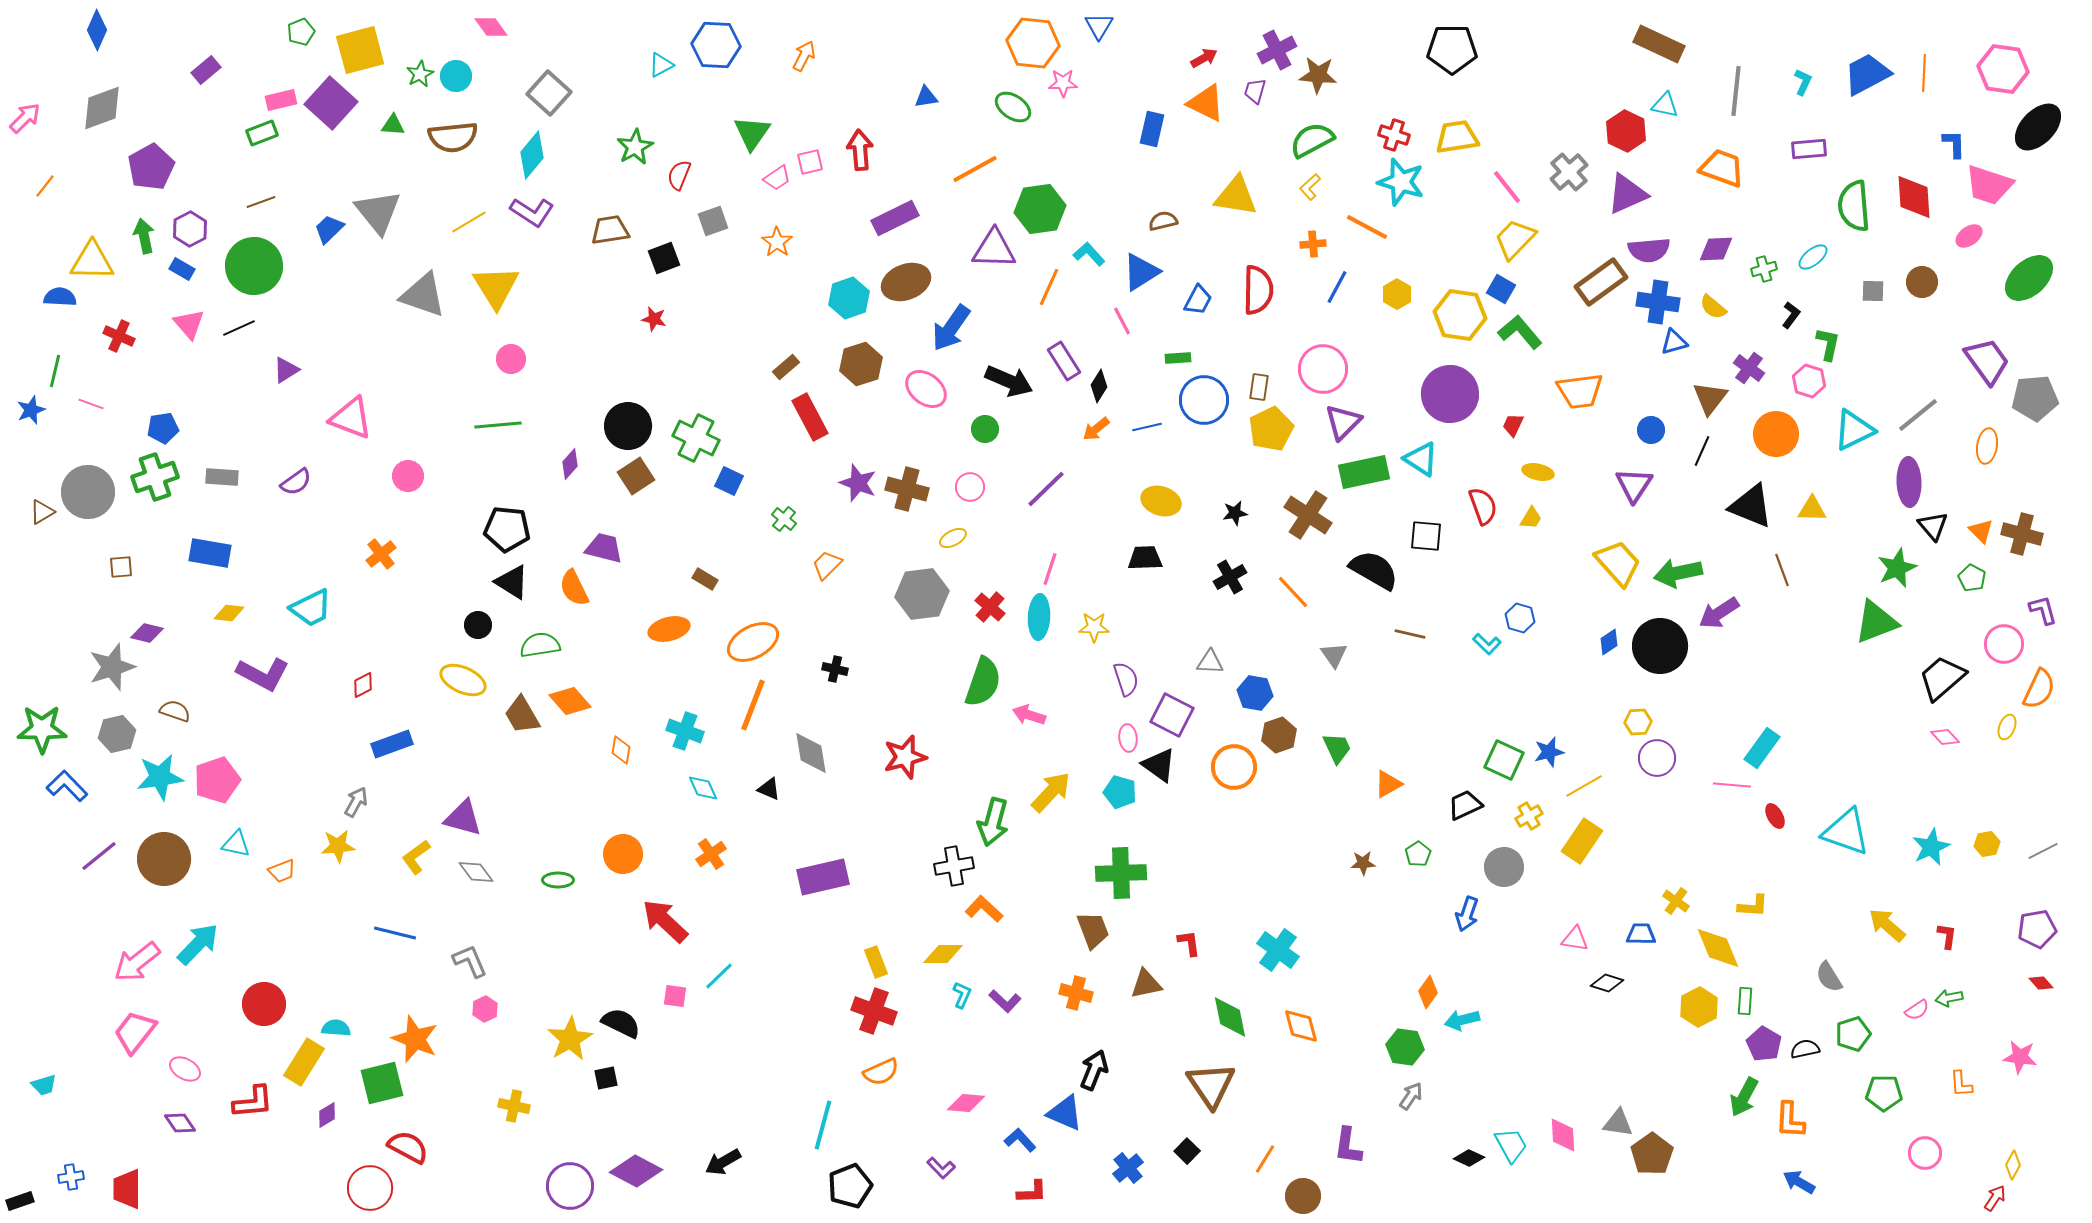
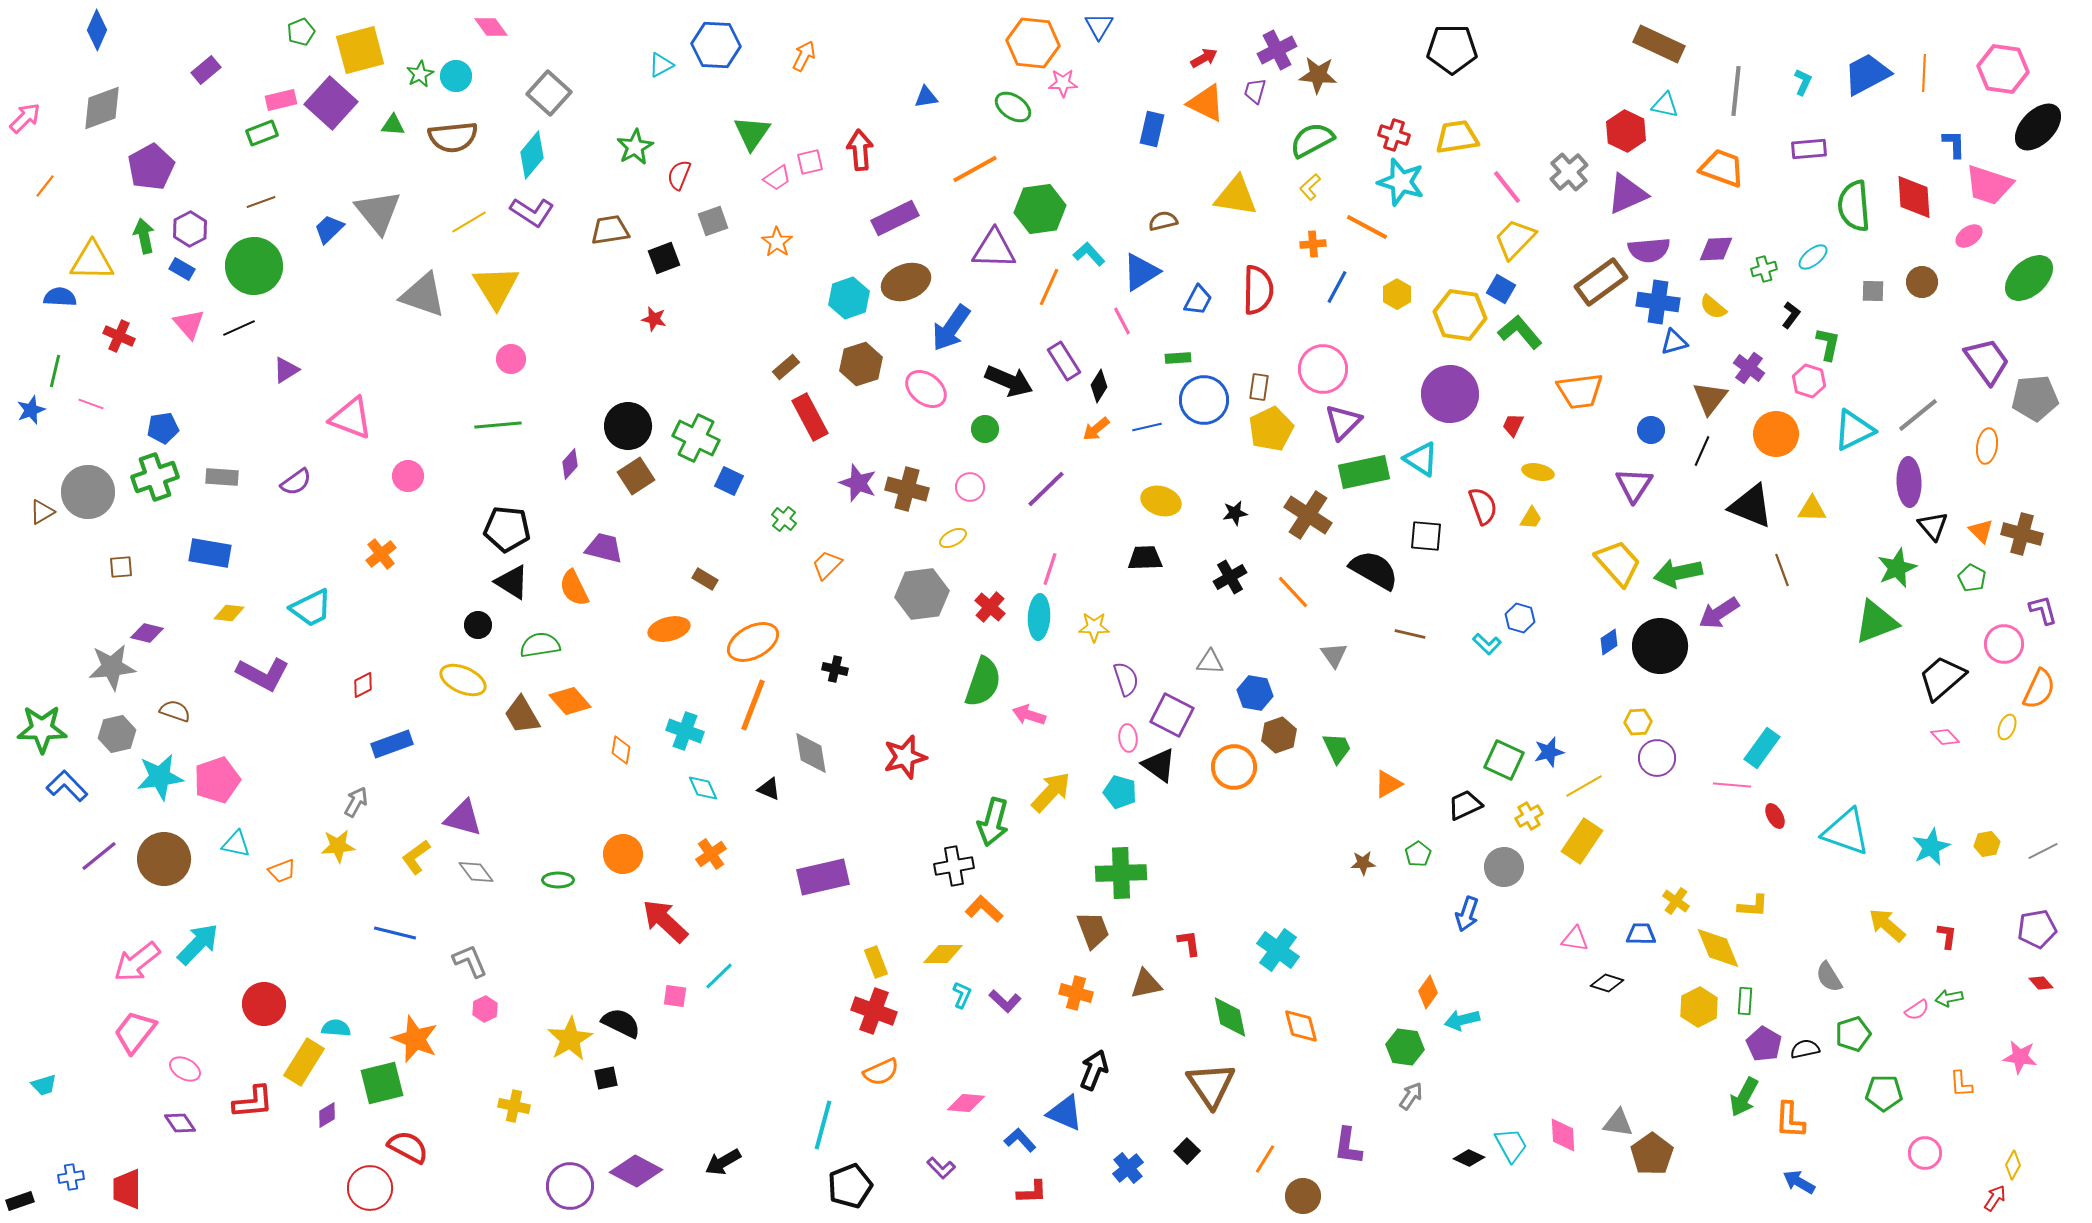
gray star at (112, 667): rotated 12 degrees clockwise
